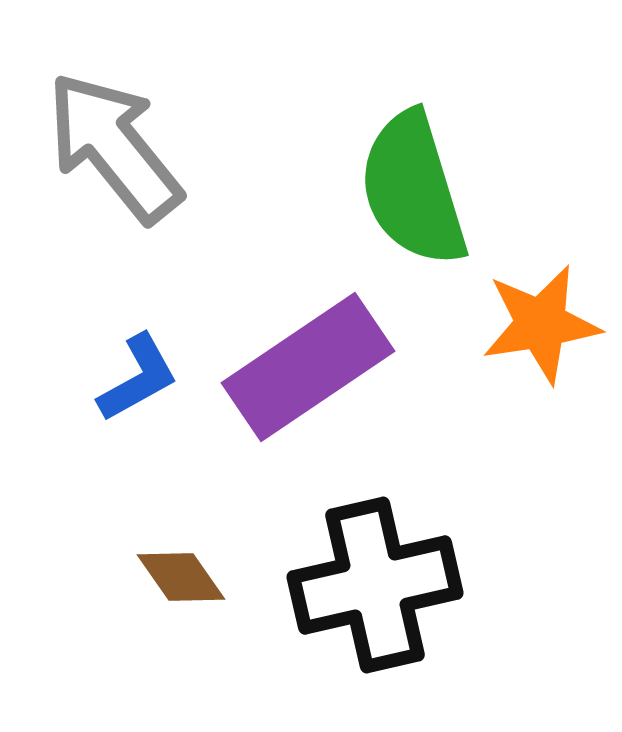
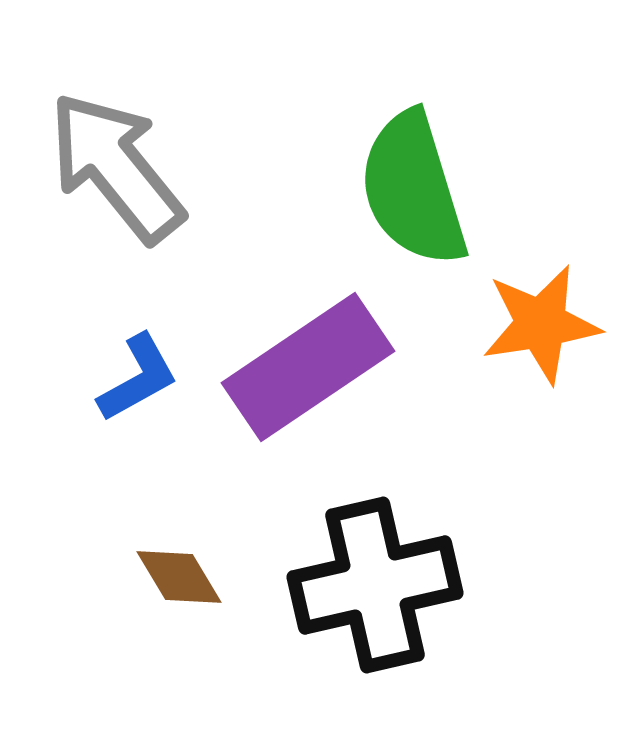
gray arrow: moved 2 px right, 20 px down
brown diamond: moved 2 px left; rotated 4 degrees clockwise
